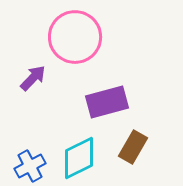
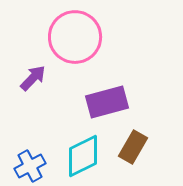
cyan diamond: moved 4 px right, 2 px up
